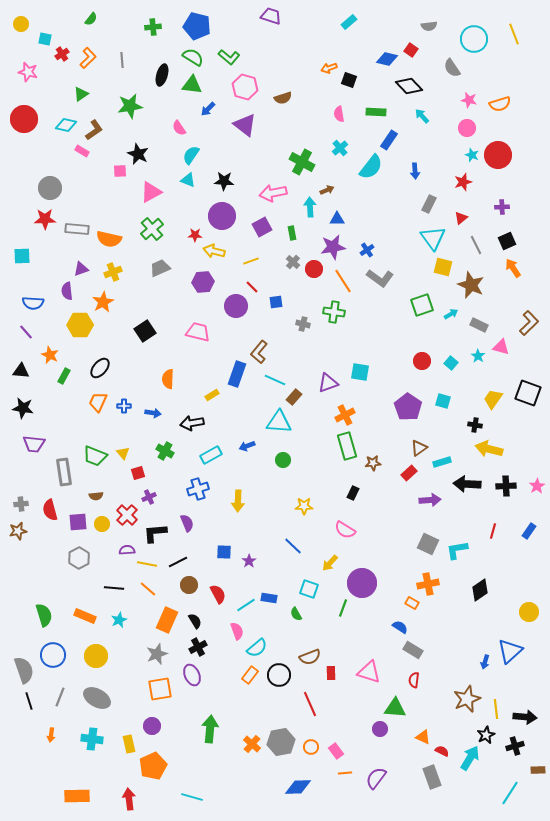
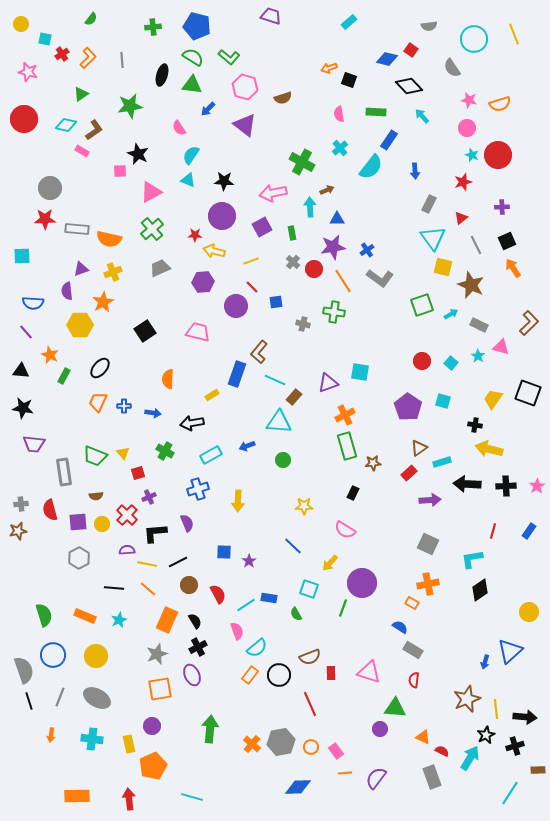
cyan L-shape at (457, 550): moved 15 px right, 9 px down
